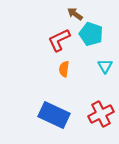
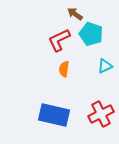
cyan triangle: rotated 35 degrees clockwise
blue rectangle: rotated 12 degrees counterclockwise
